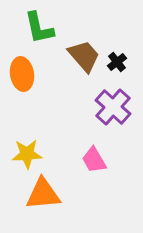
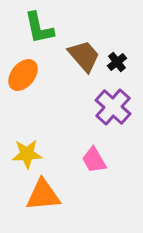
orange ellipse: moved 1 px right, 1 px down; rotated 48 degrees clockwise
orange triangle: moved 1 px down
